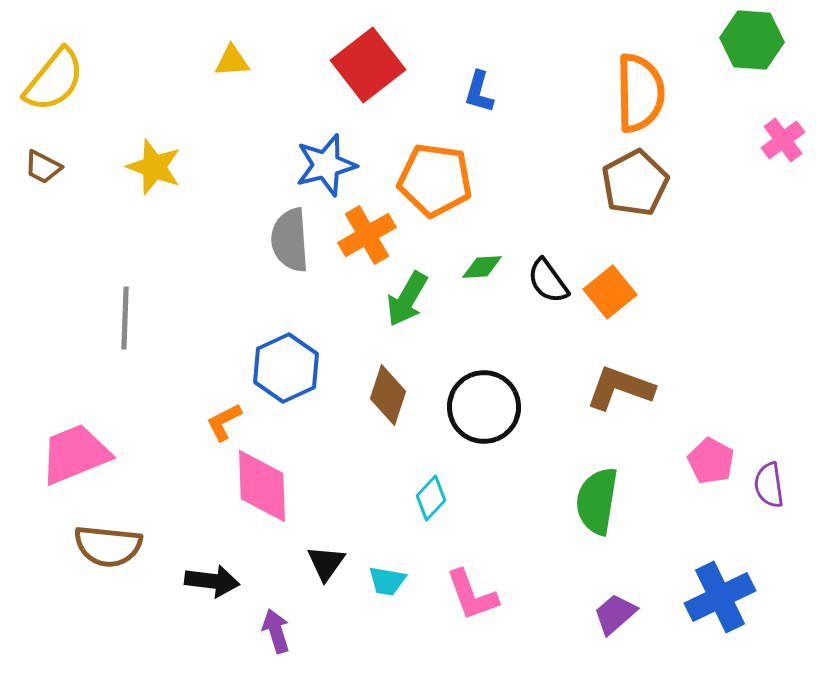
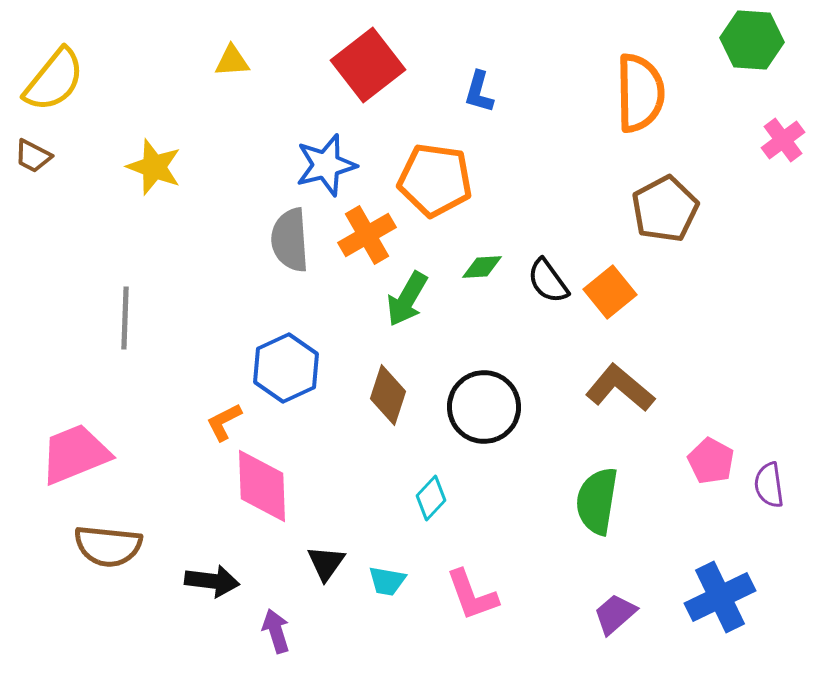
brown trapezoid: moved 10 px left, 11 px up
brown pentagon: moved 30 px right, 26 px down
brown L-shape: rotated 20 degrees clockwise
